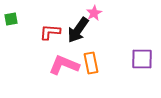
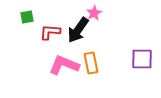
green square: moved 16 px right, 2 px up
